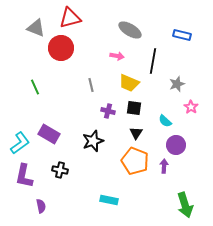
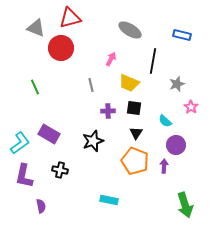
pink arrow: moved 6 px left, 3 px down; rotated 72 degrees counterclockwise
purple cross: rotated 16 degrees counterclockwise
